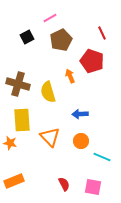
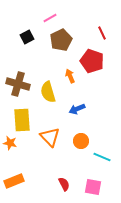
blue arrow: moved 3 px left, 5 px up; rotated 21 degrees counterclockwise
